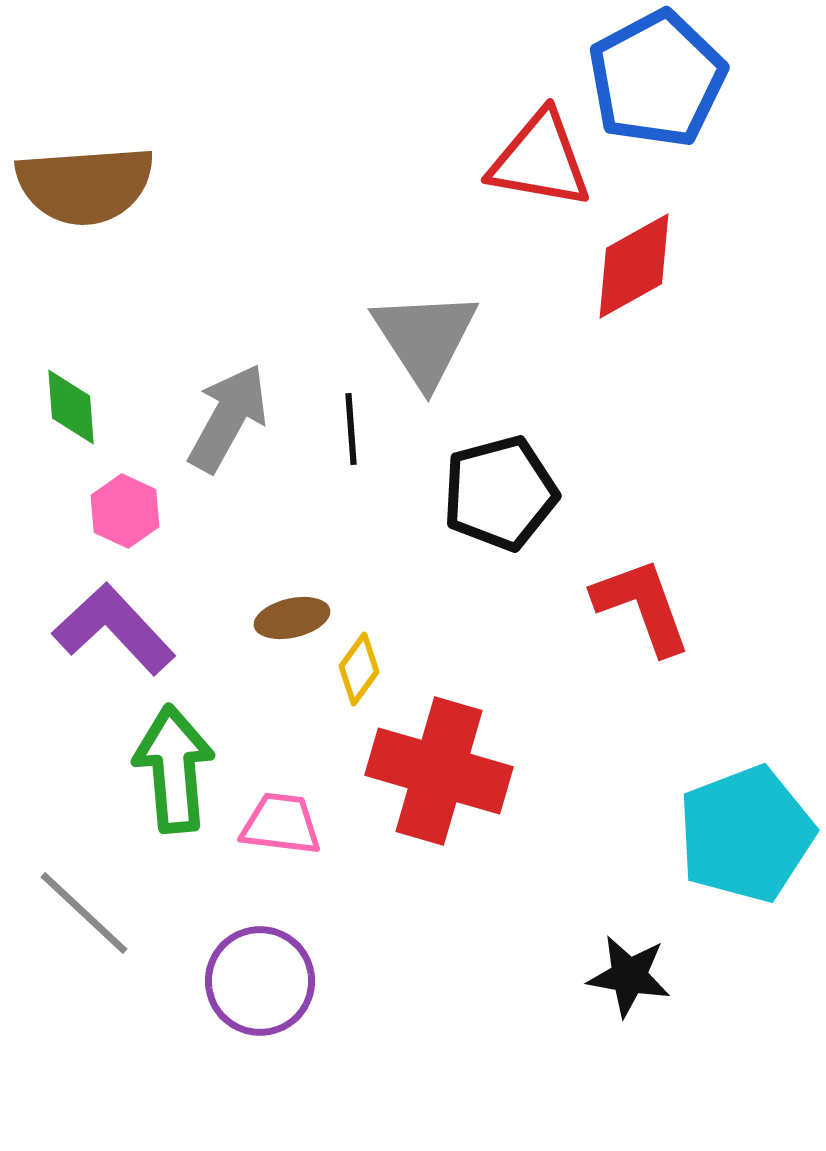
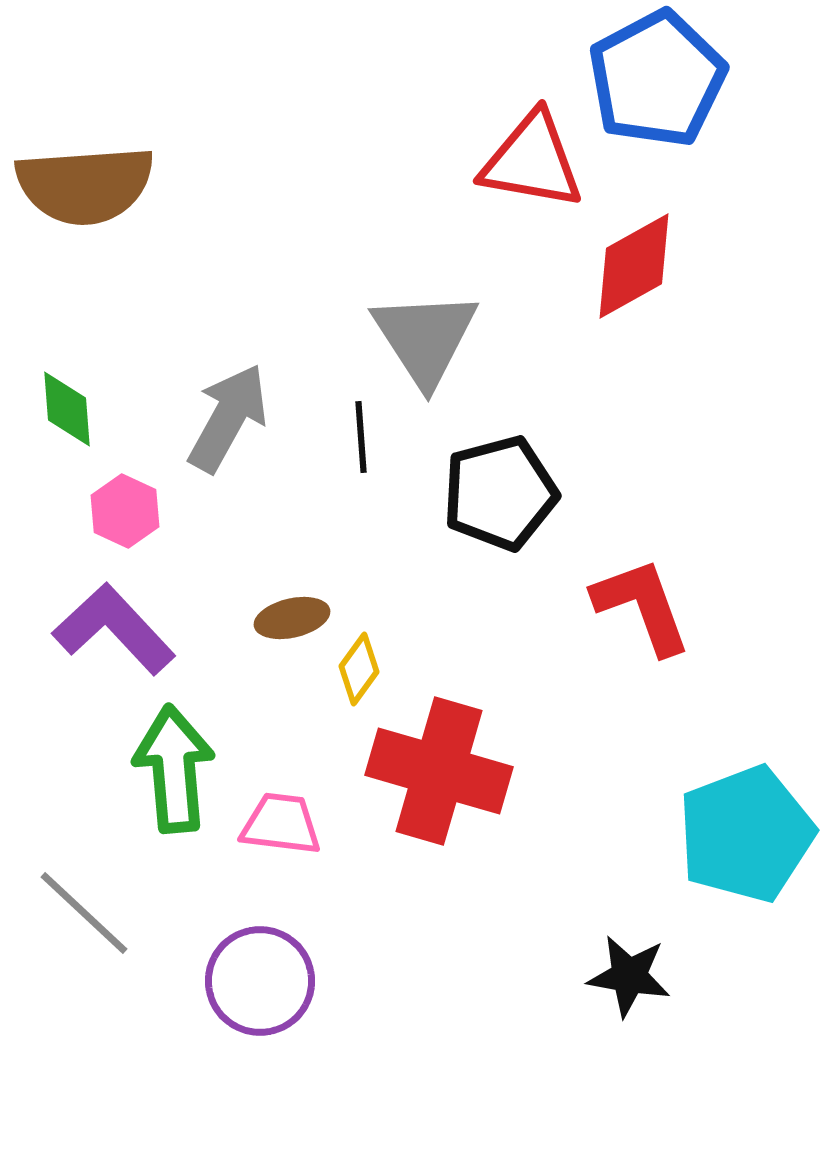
red triangle: moved 8 px left, 1 px down
green diamond: moved 4 px left, 2 px down
black line: moved 10 px right, 8 px down
